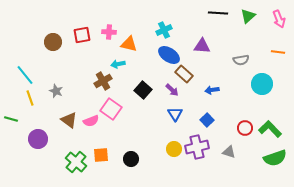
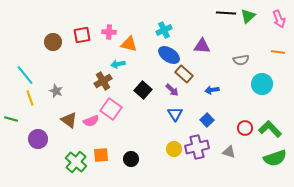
black line: moved 8 px right
